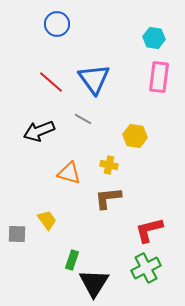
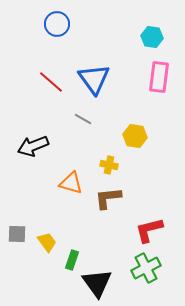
cyan hexagon: moved 2 px left, 1 px up
black arrow: moved 6 px left, 15 px down
orange triangle: moved 2 px right, 10 px down
yellow trapezoid: moved 22 px down
black triangle: moved 3 px right; rotated 8 degrees counterclockwise
